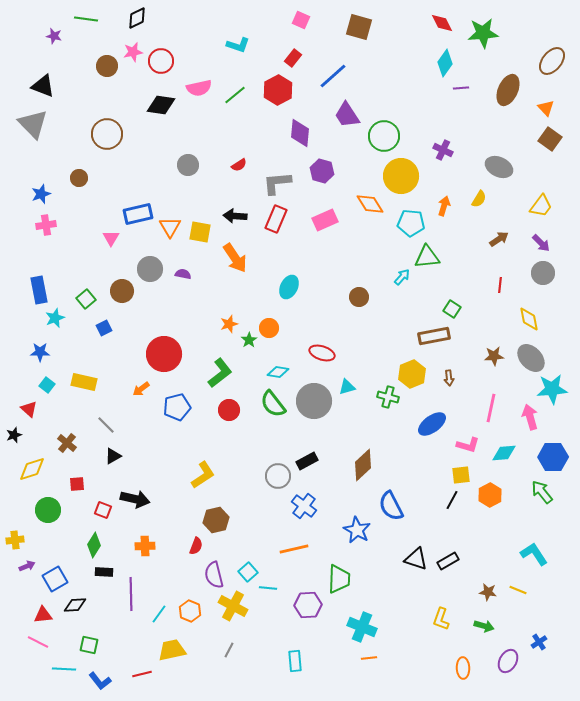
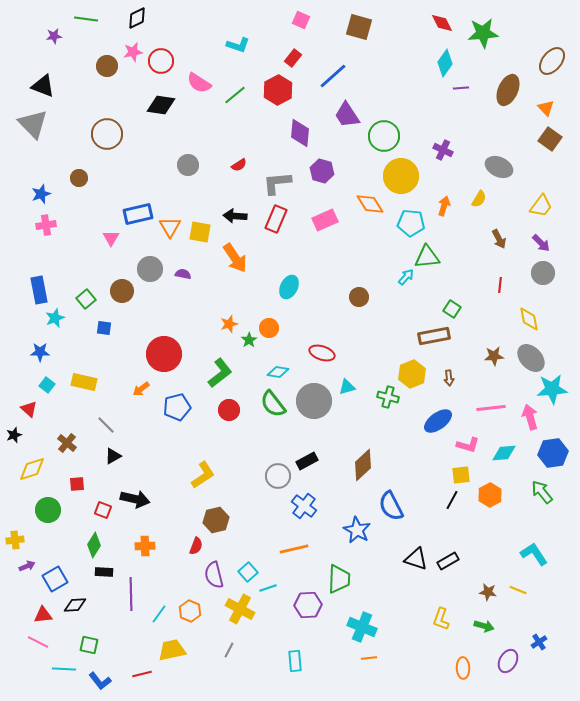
purple star at (54, 36): rotated 21 degrees counterclockwise
pink semicircle at (199, 88): moved 5 px up; rotated 45 degrees clockwise
brown arrow at (499, 239): rotated 96 degrees clockwise
cyan arrow at (402, 277): moved 4 px right
blue square at (104, 328): rotated 35 degrees clockwise
pink line at (491, 408): rotated 72 degrees clockwise
blue ellipse at (432, 424): moved 6 px right, 3 px up
blue hexagon at (553, 457): moved 4 px up; rotated 8 degrees counterclockwise
cyan line at (268, 588): rotated 24 degrees counterclockwise
yellow cross at (233, 606): moved 7 px right, 3 px down
